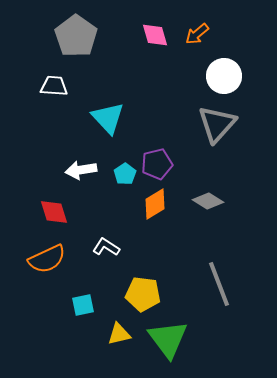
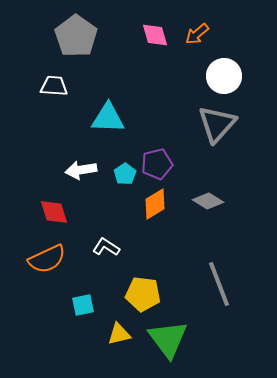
cyan triangle: rotated 45 degrees counterclockwise
